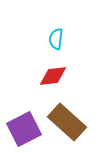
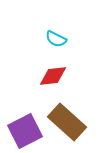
cyan semicircle: rotated 70 degrees counterclockwise
purple square: moved 1 px right, 2 px down
